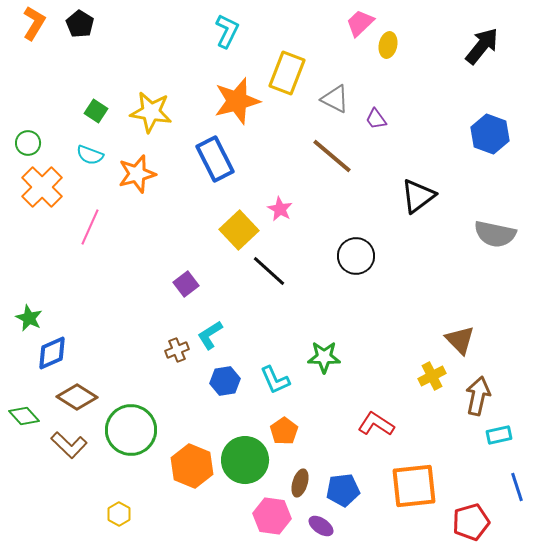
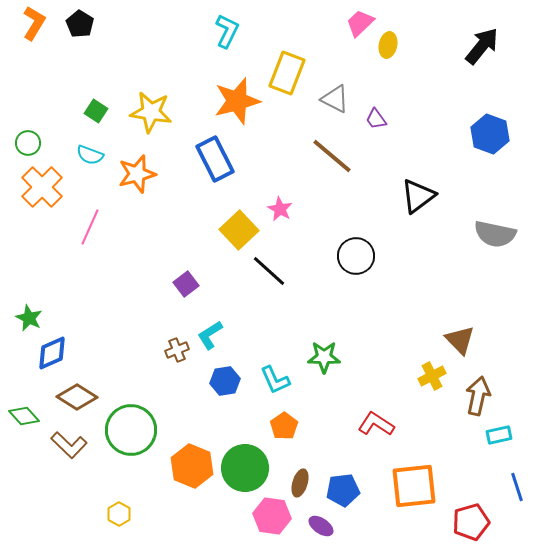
orange pentagon at (284, 431): moved 5 px up
green circle at (245, 460): moved 8 px down
